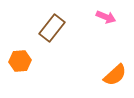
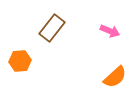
pink arrow: moved 4 px right, 14 px down
orange semicircle: moved 2 px down
